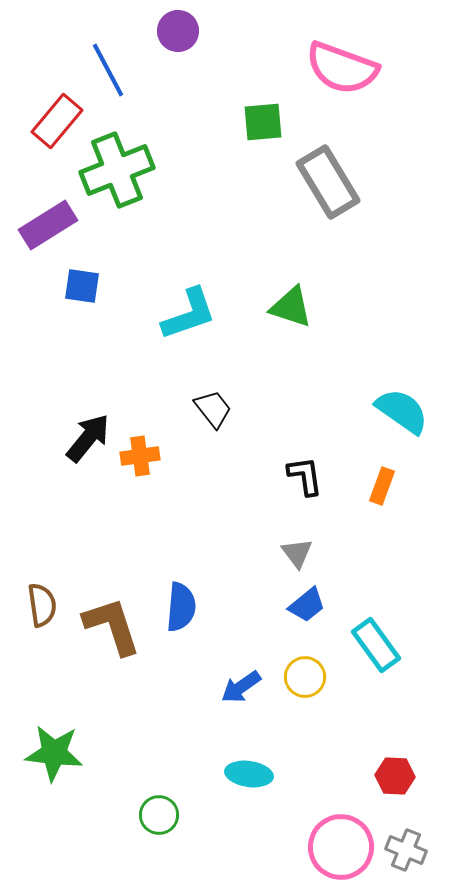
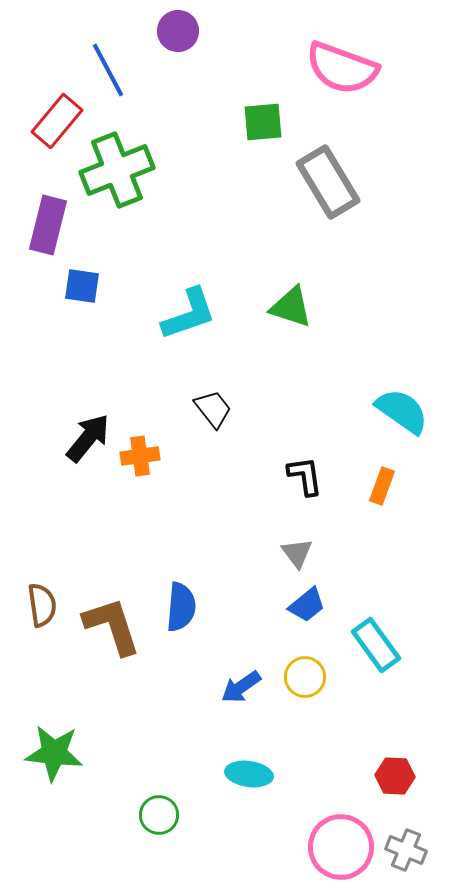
purple rectangle: rotated 44 degrees counterclockwise
